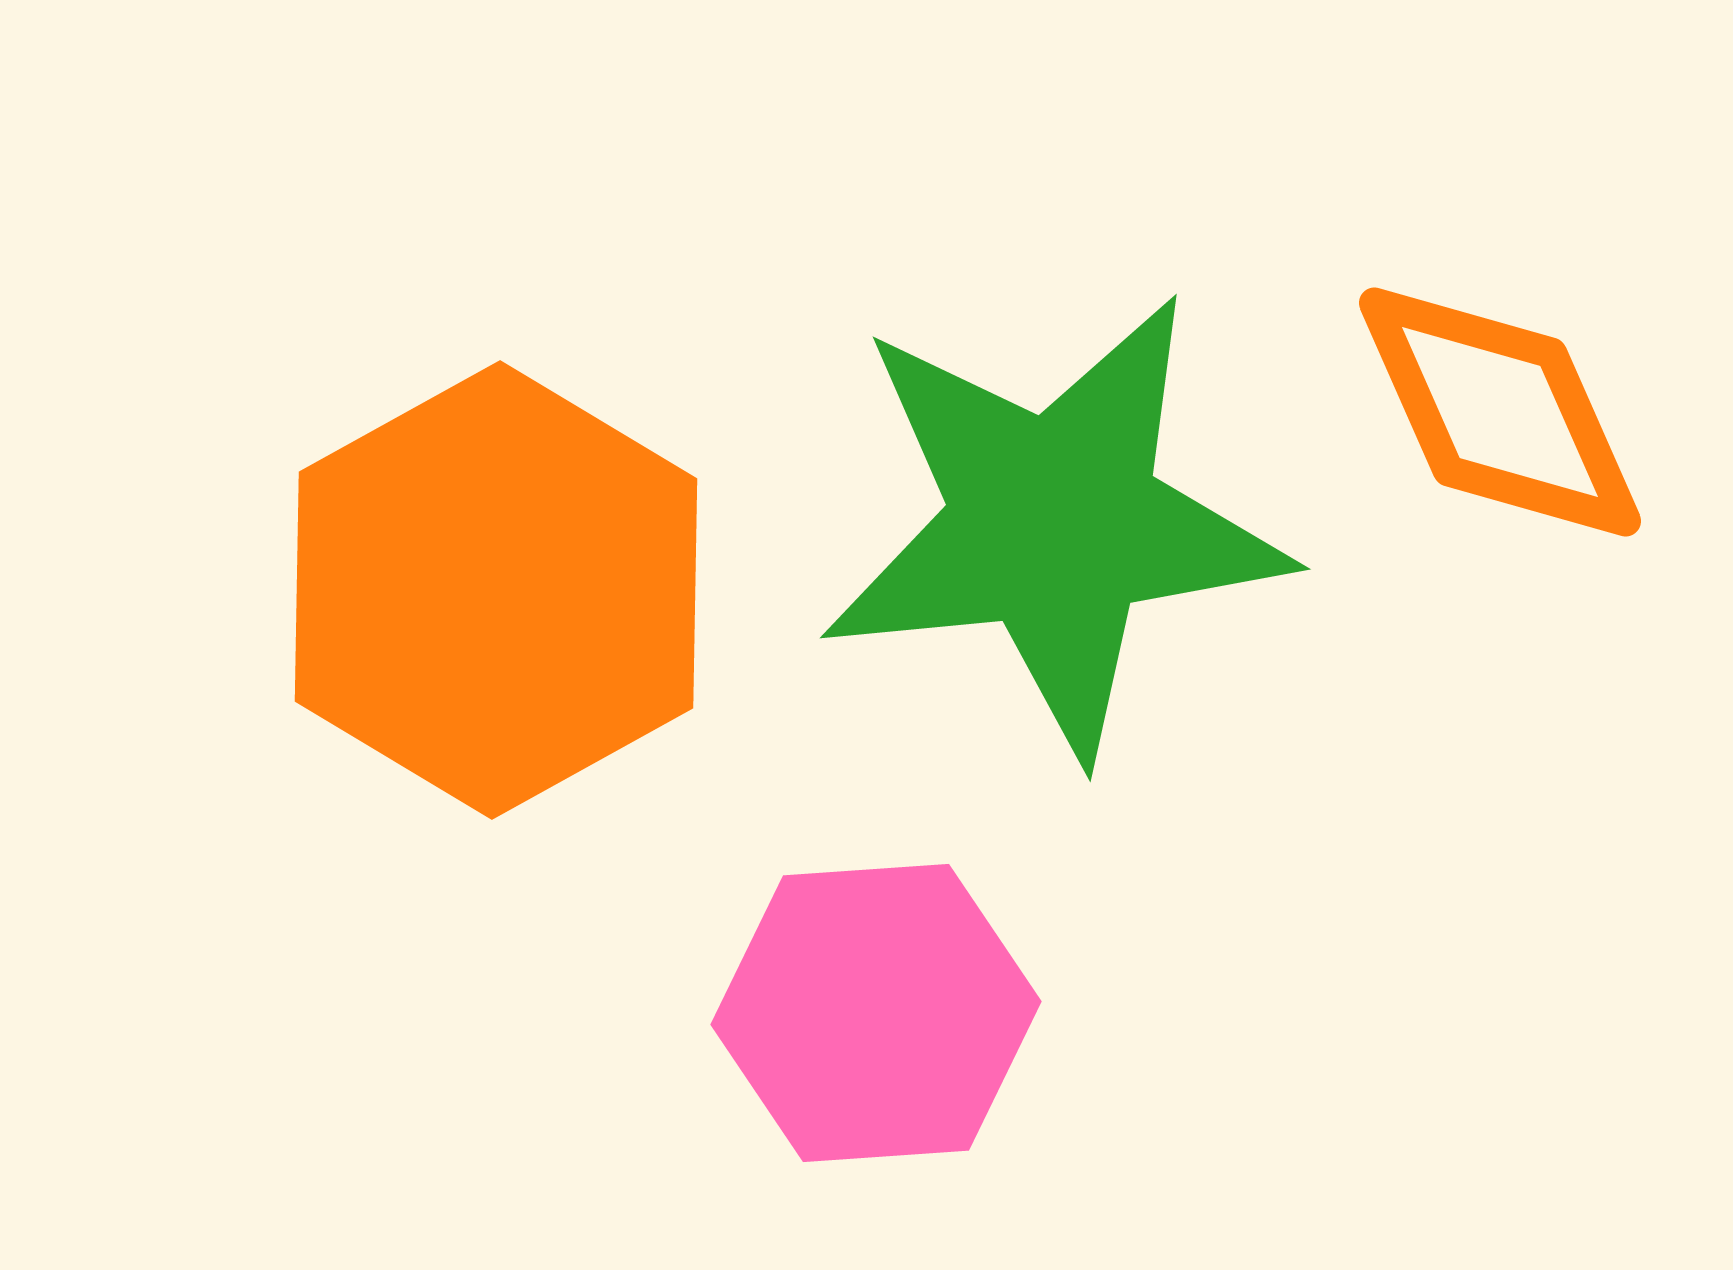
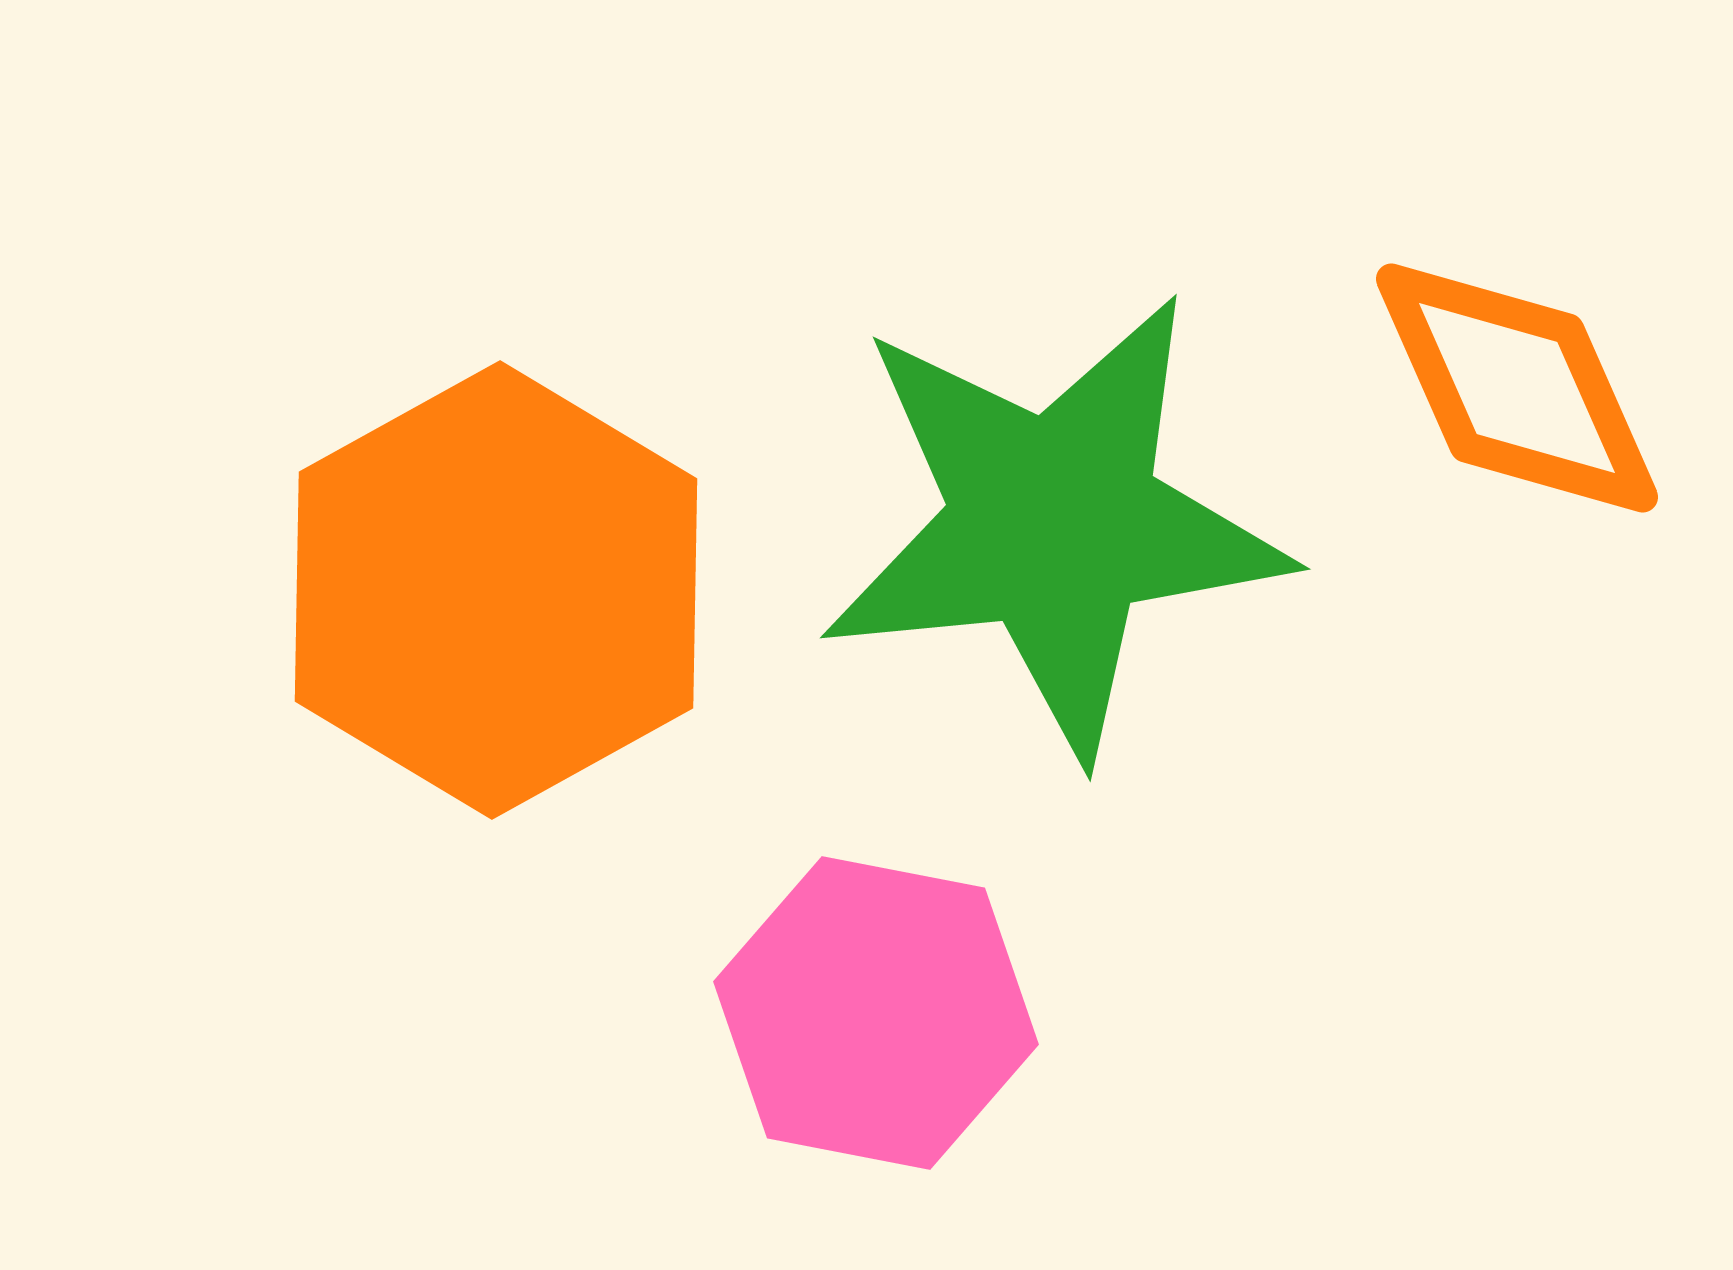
orange diamond: moved 17 px right, 24 px up
pink hexagon: rotated 15 degrees clockwise
